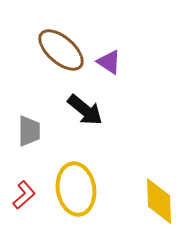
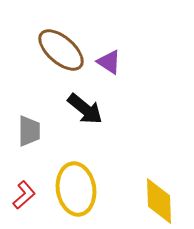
black arrow: moved 1 px up
